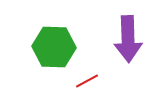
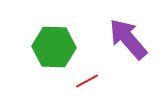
purple arrow: rotated 141 degrees clockwise
